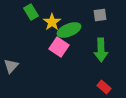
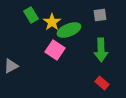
green rectangle: moved 3 px down
pink square: moved 4 px left, 3 px down
gray triangle: rotated 21 degrees clockwise
red rectangle: moved 2 px left, 4 px up
